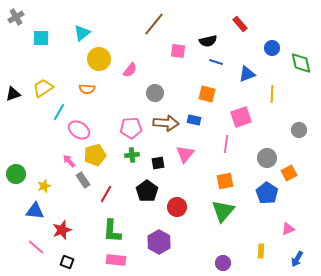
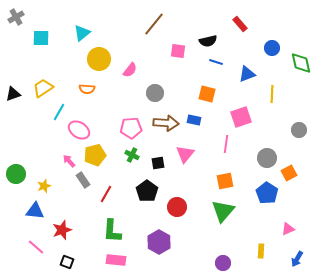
green cross at (132, 155): rotated 32 degrees clockwise
